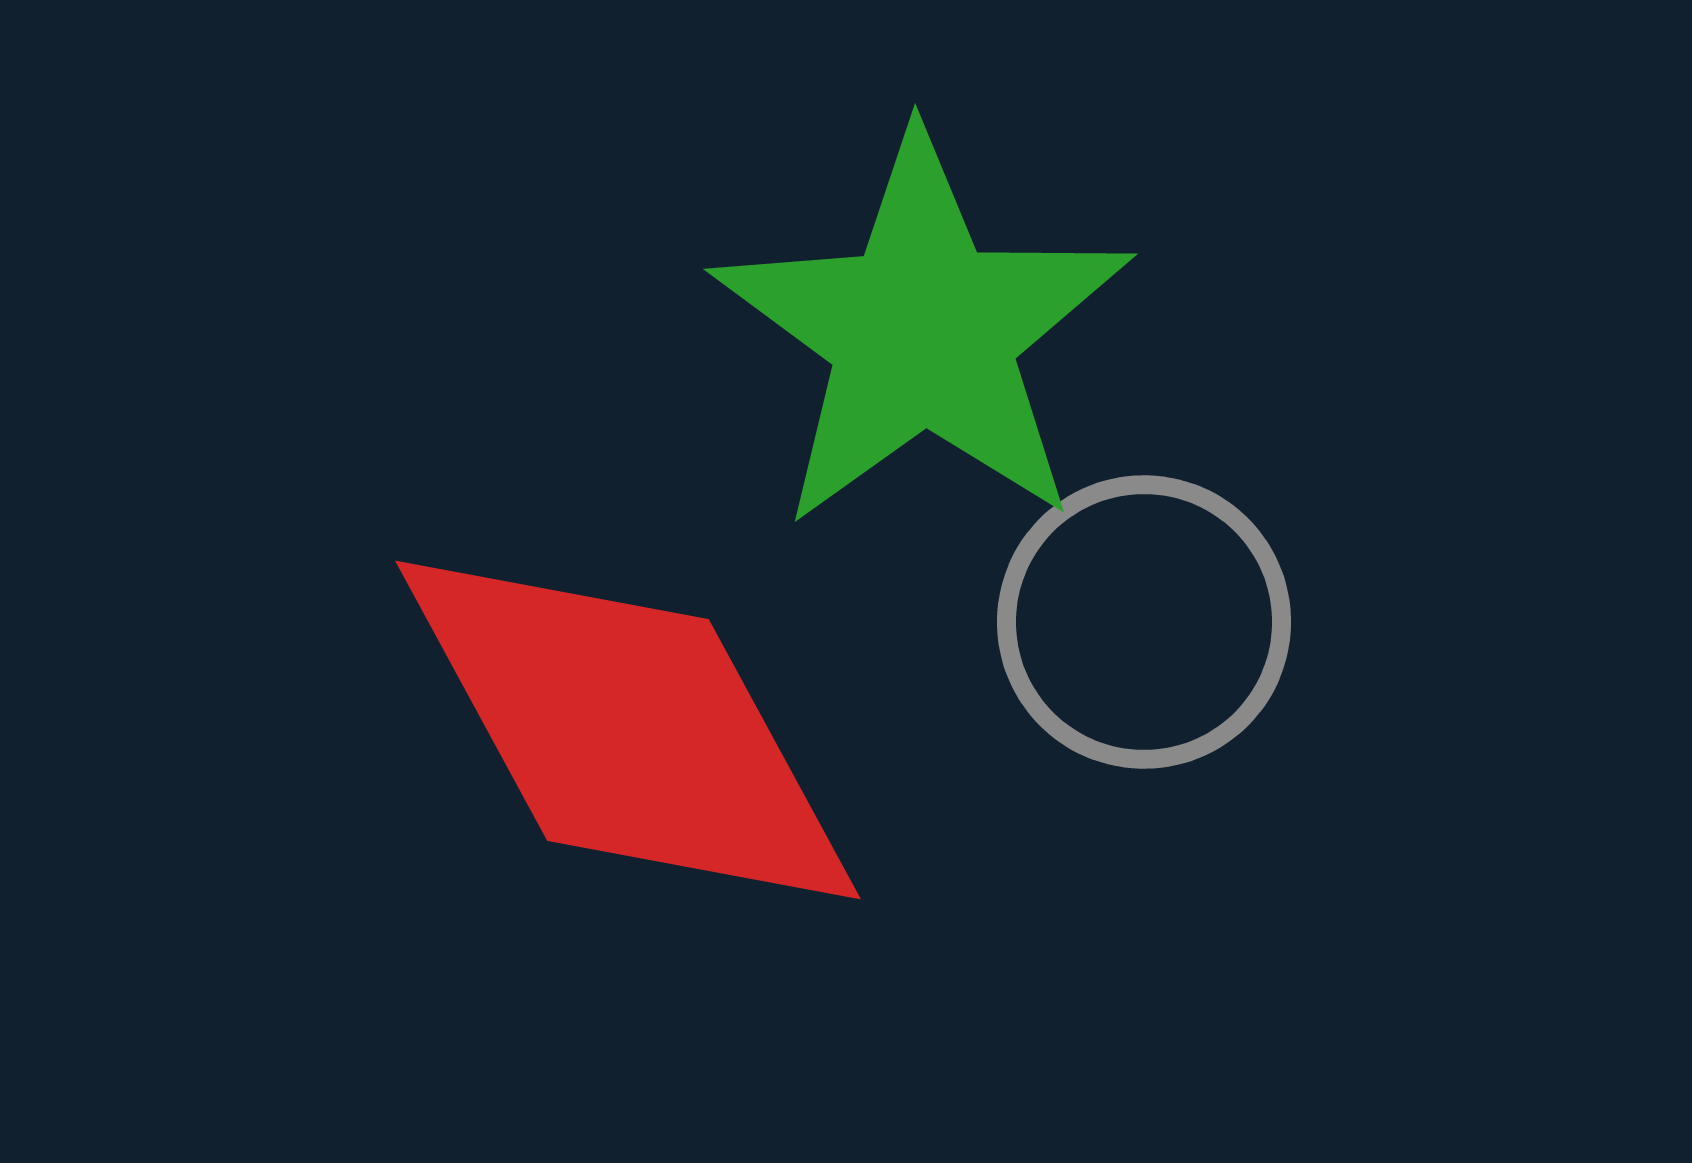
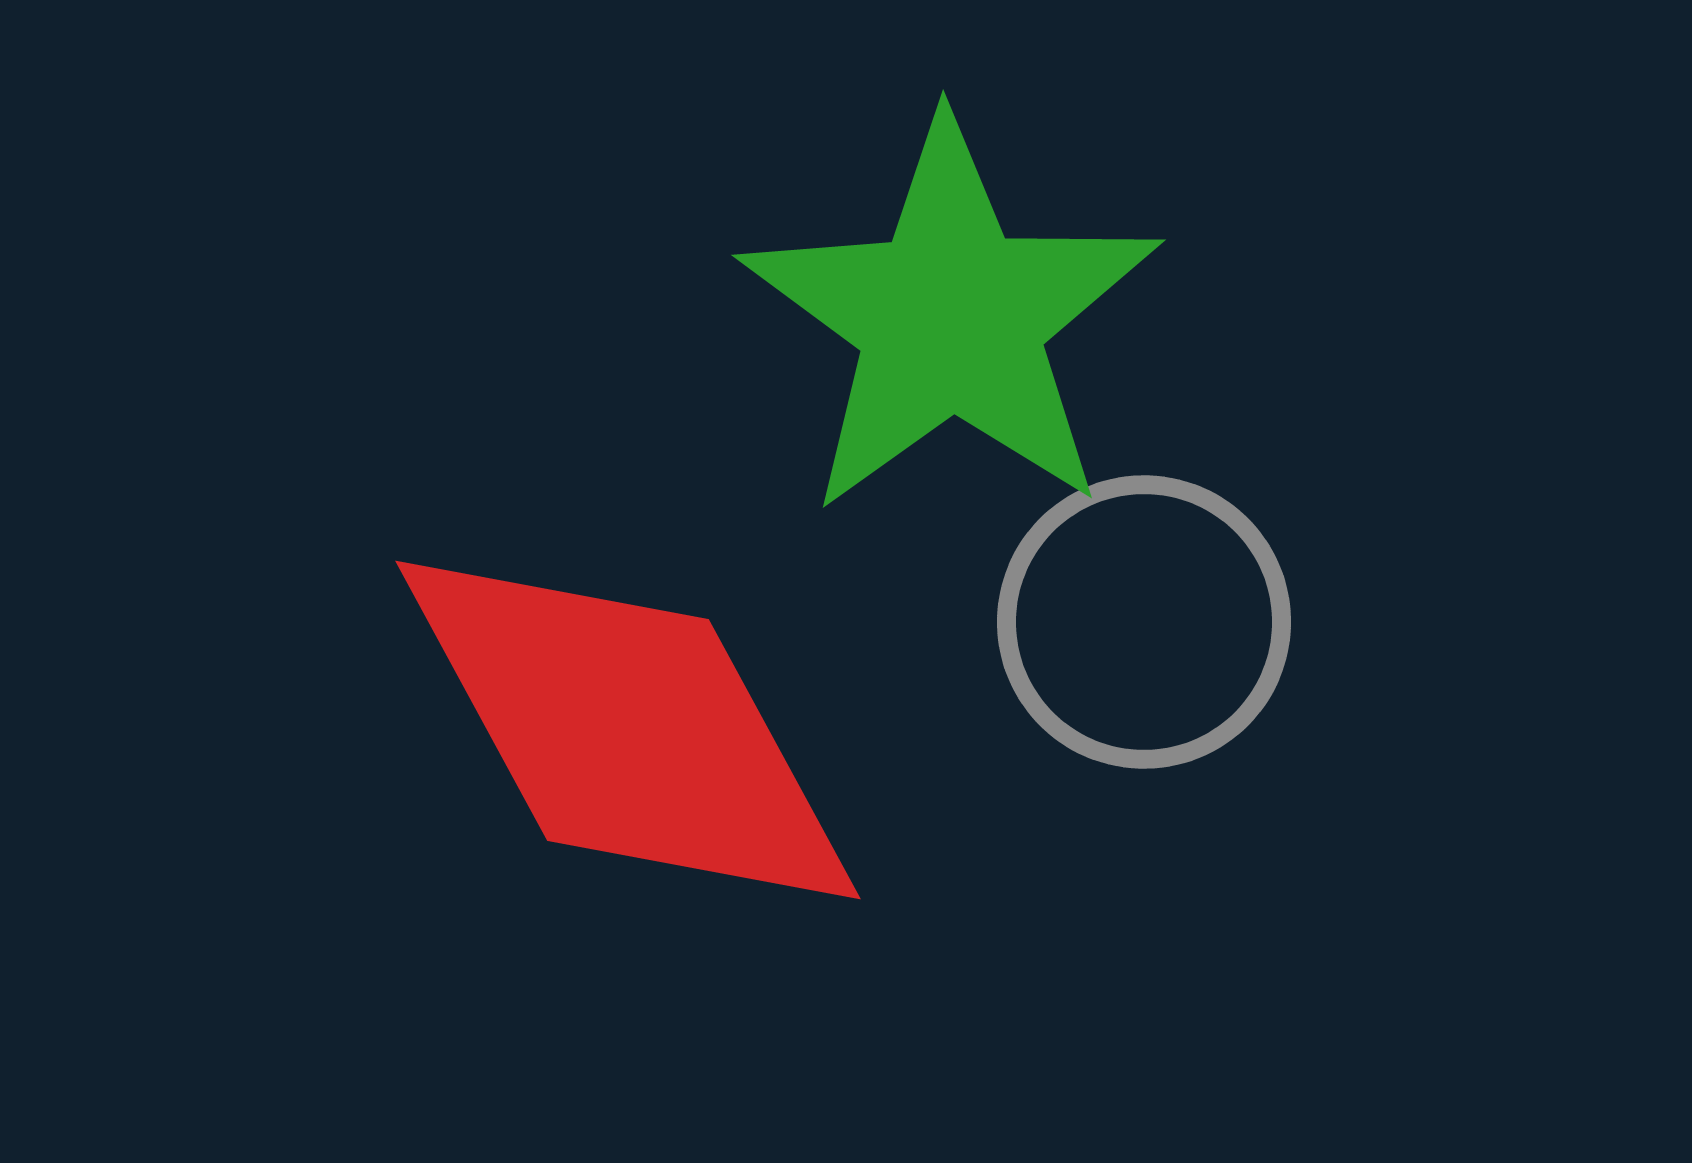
green star: moved 28 px right, 14 px up
